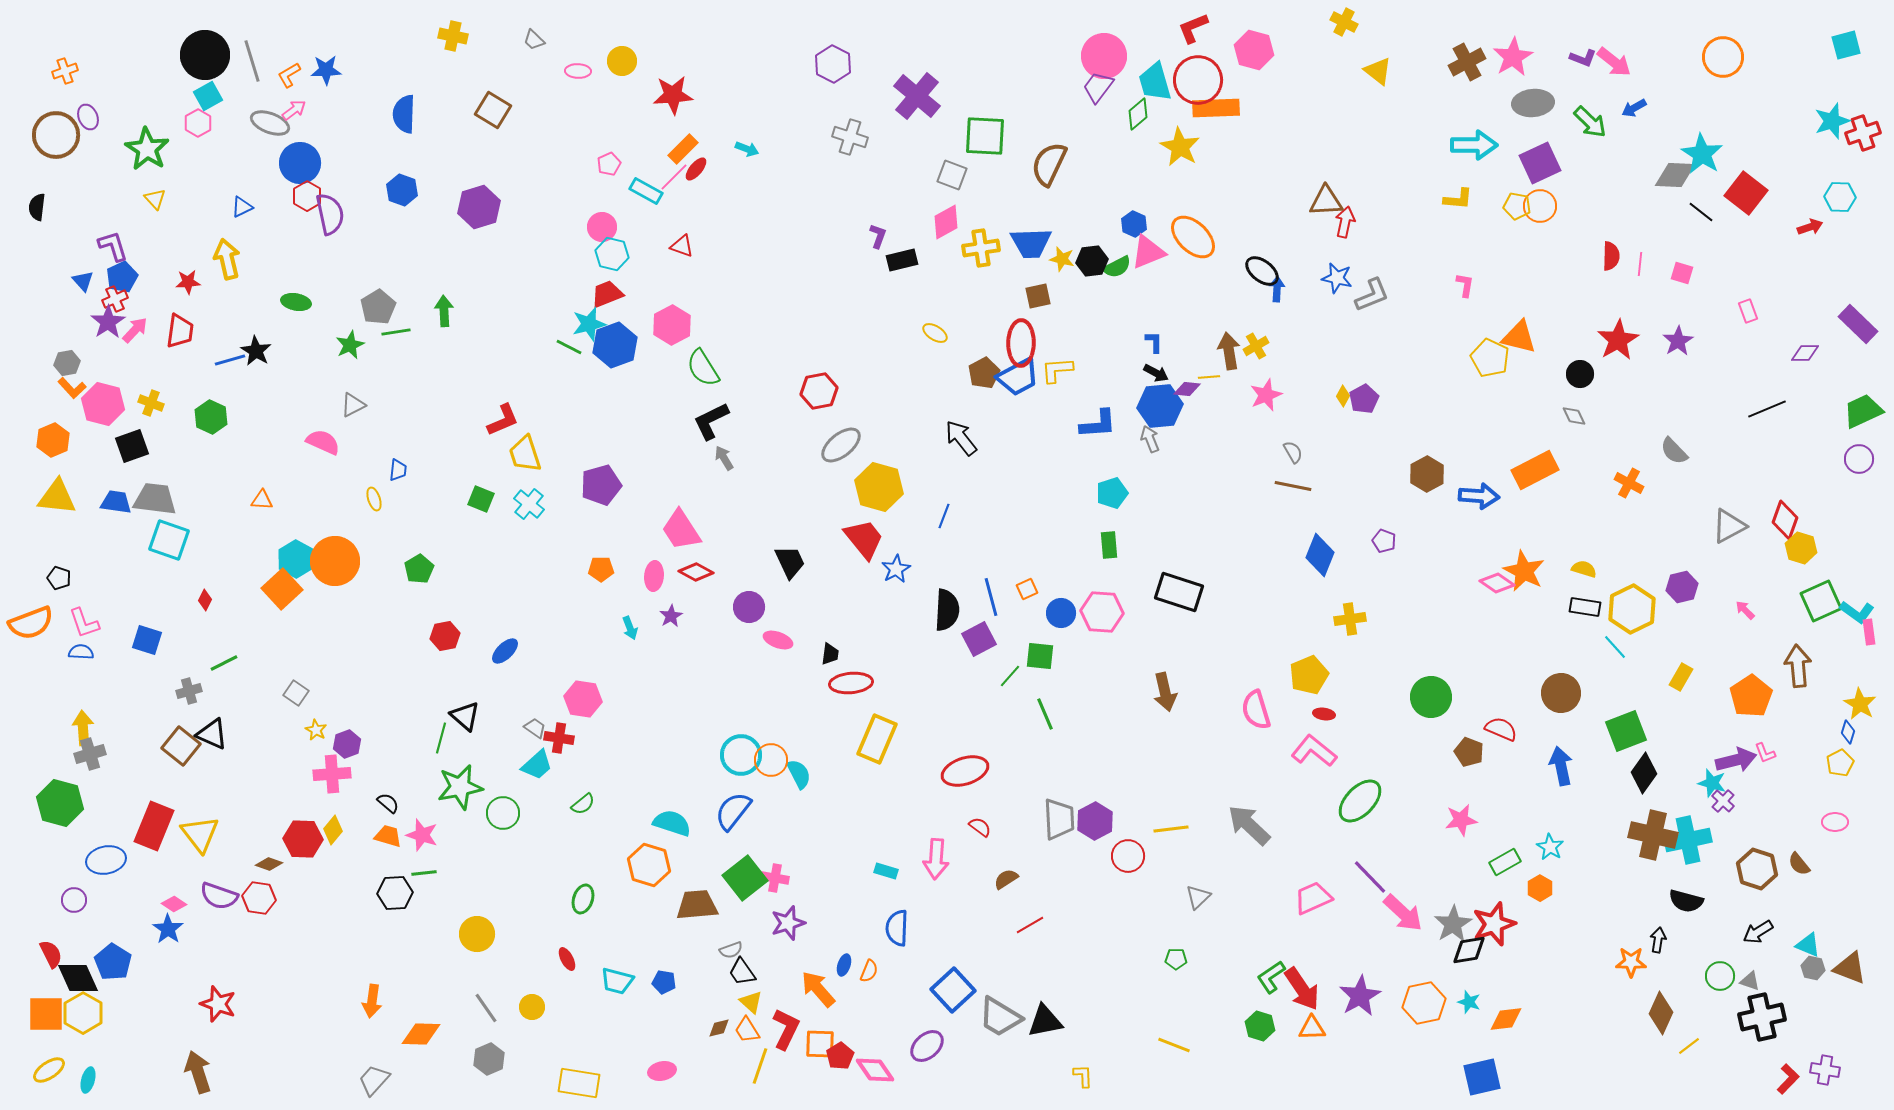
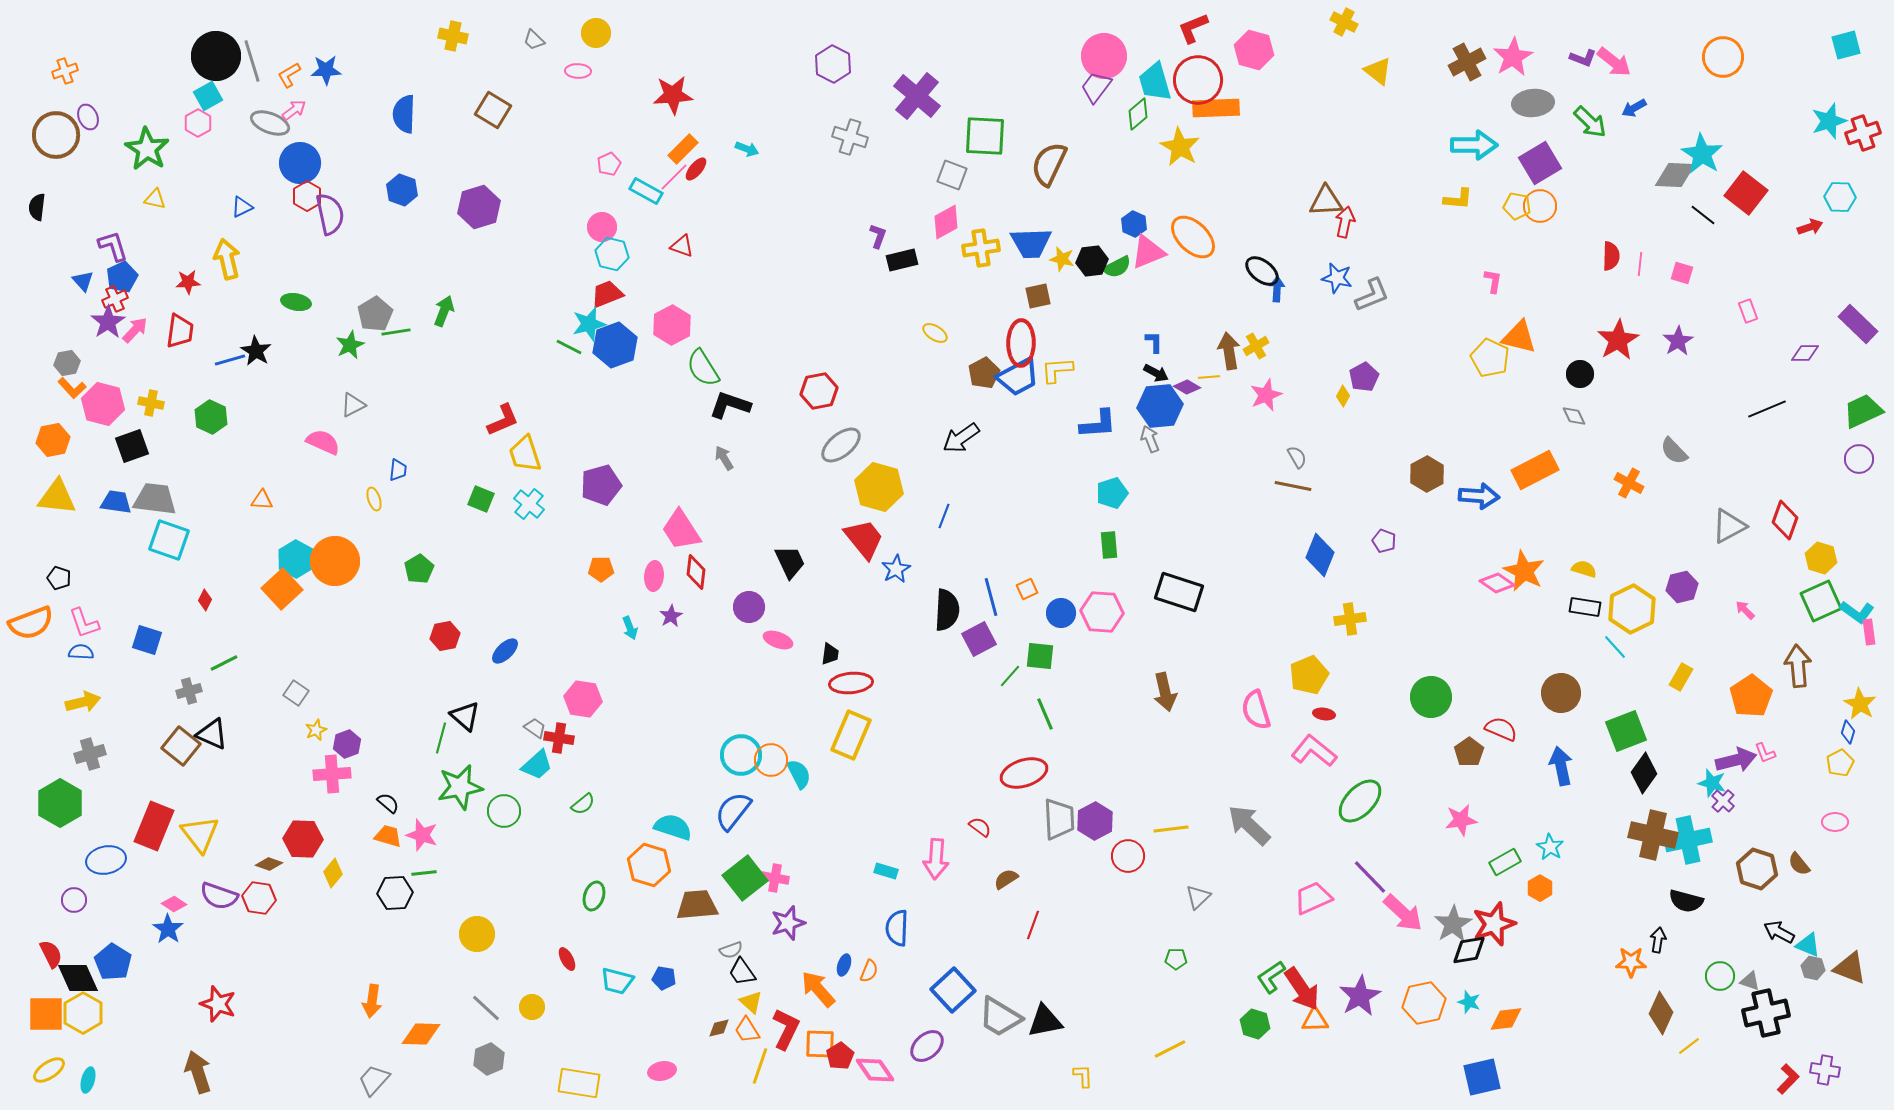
black circle at (205, 55): moved 11 px right, 1 px down
yellow circle at (622, 61): moved 26 px left, 28 px up
purple trapezoid at (1098, 87): moved 2 px left
cyan star at (1832, 121): moved 3 px left
purple square at (1540, 163): rotated 6 degrees counterclockwise
yellow triangle at (155, 199): rotated 35 degrees counterclockwise
black line at (1701, 212): moved 2 px right, 3 px down
pink L-shape at (1465, 285): moved 28 px right, 4 px up
gray pentagon at (378, 307): moved 3 px left, 7 px down
green arrow at (444, 311): rotated 24 degrees clockwise
purple diamond at (1187, 389): moved 2 px up; rotated 24 degrees clockwise
purple pentagon at (1364, 399): moved 22 px up
yellow cross at (151, 403): rotated 10 degrees counterclockwise
black L-shape at (711, 421): moved 19 px right, 16 px up; rotated 45 degrees clockwise
black arrow at (961, 438): rotated 87 degrees counterclockwise
orange hexagon at (53, 440): rotated 12 degrees clockwise
gray semicircle at (1293, 452): moved 4 px right, 5 px down
yellow hexagon at (1801, 548): moved 20 px right, 10 px down
red diamond at (696, 572): rotated 68 degrees clockwise
yellow arrow at (83, 728): moved 26 px up; rotated 80 degrees clockwise
yellow star at (316, 730): rotated 20 degrees clockwise
yellow rectangle at (877, 739): moved 26 px left, 4 px up
brown pentagon at (1469, 752): rotated 16 degrees clockwise
red ellipse at (965, 771): moved 59 px right, 2 px down
green hexagon at (60, 803): rotated 15 degrees clockwise
green circle at (503, 813): moved 1 px right, 2 px up
cyan semicircle at (672, 823): moved 1 px right, 4 px down
yellow diamond at (333, 830): moved 43 px down
green ellipse at (583, 899): moved 11 px right, 3 px up
red line at (1030, 925): moved 3 px right; rotated 40 degrees counterclockwise
black arrow at (1758, 932): moved 21 px right; rotated 60 degrees clockwise
blue pentagon at (664, 982): moved 4 px up
gray line at (486, 1008): rotated 12 degrees counterclockwise
black cross at (1762, 1017): moved 4 px right, 4 px up
green hexagon at (1260, 1026): moved 5 px left, 2 px up
orange triangle at (1312, 1028): moved 3 px right, 8 px up
yellow line at (1174, 1045): moved 4 px left, 4 px down; rotated 48 degrees counterclockwise
